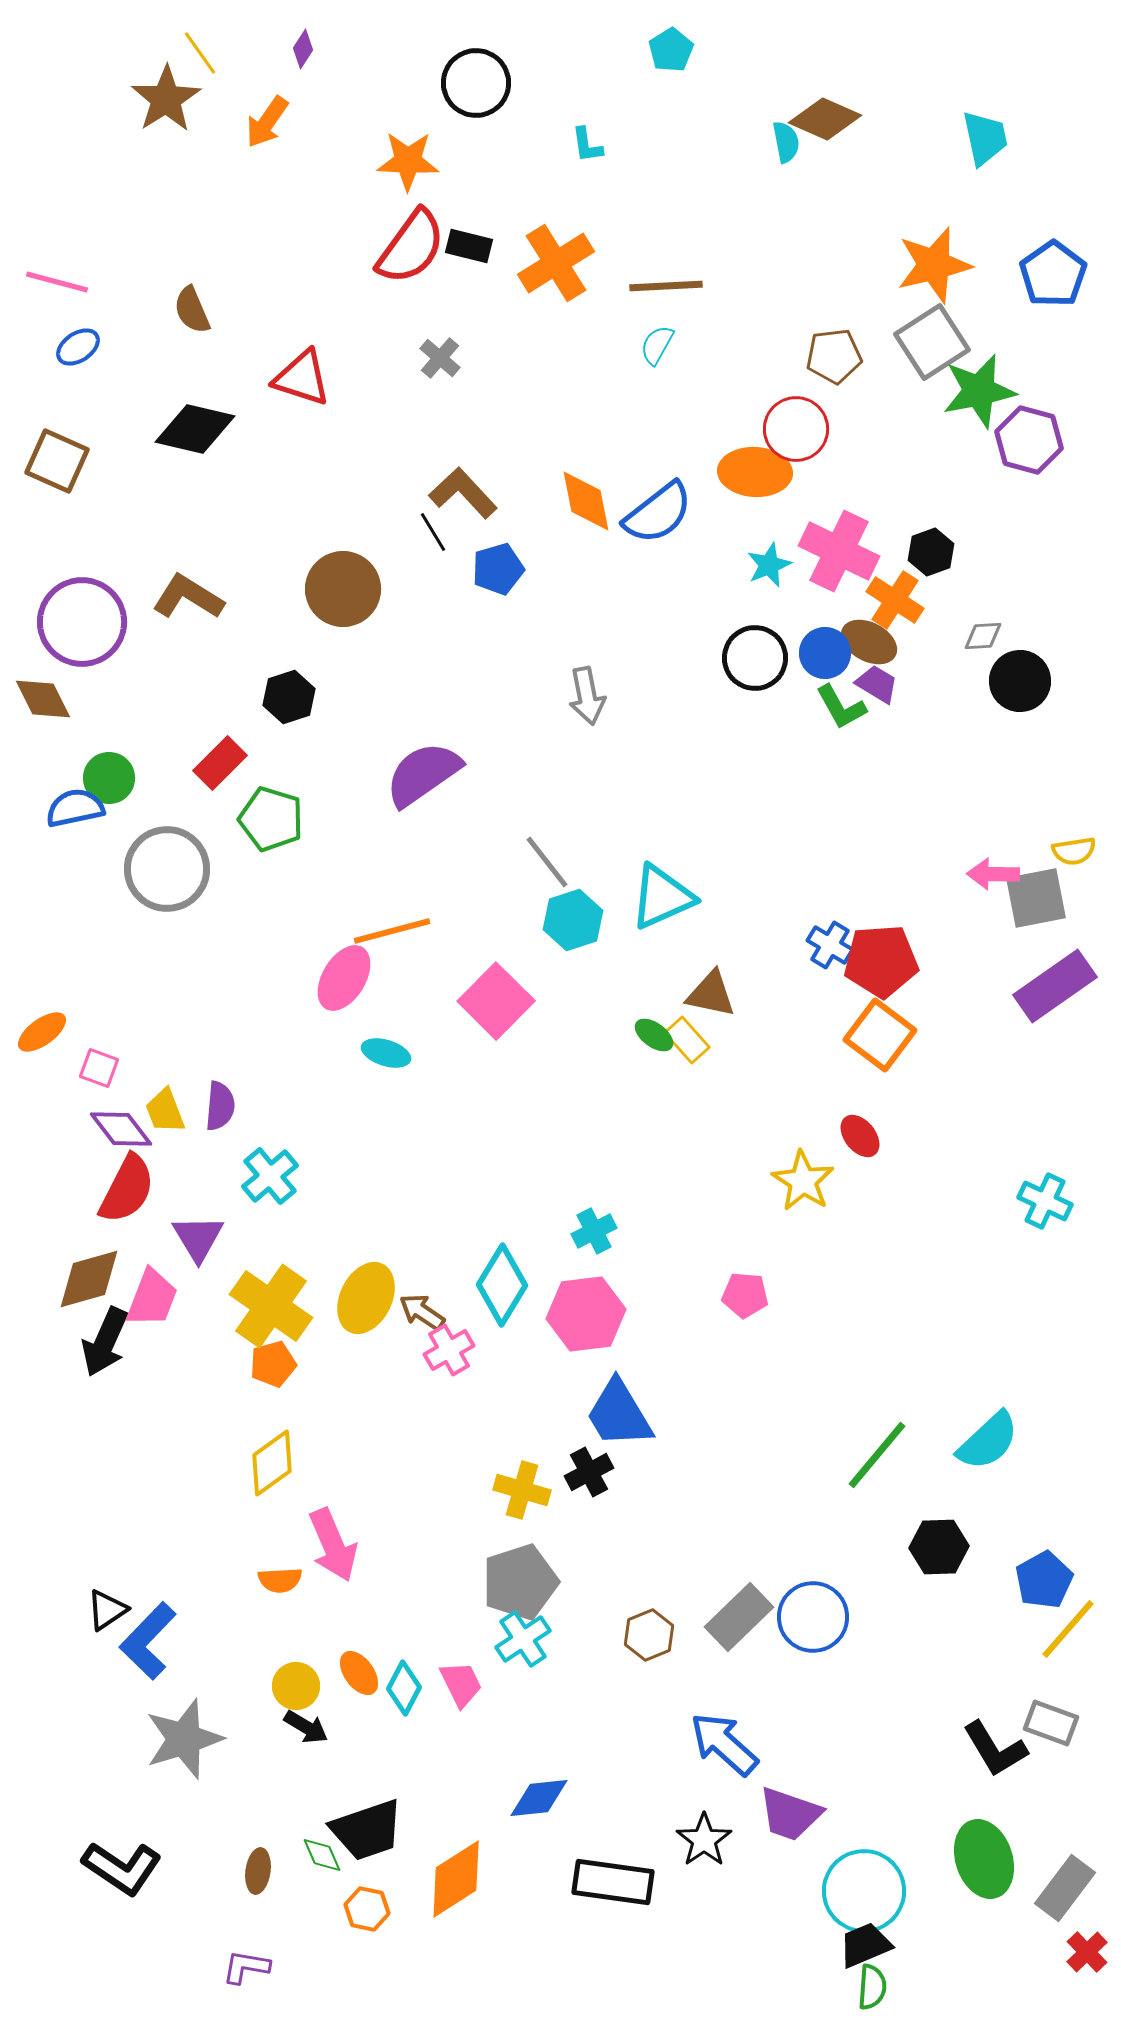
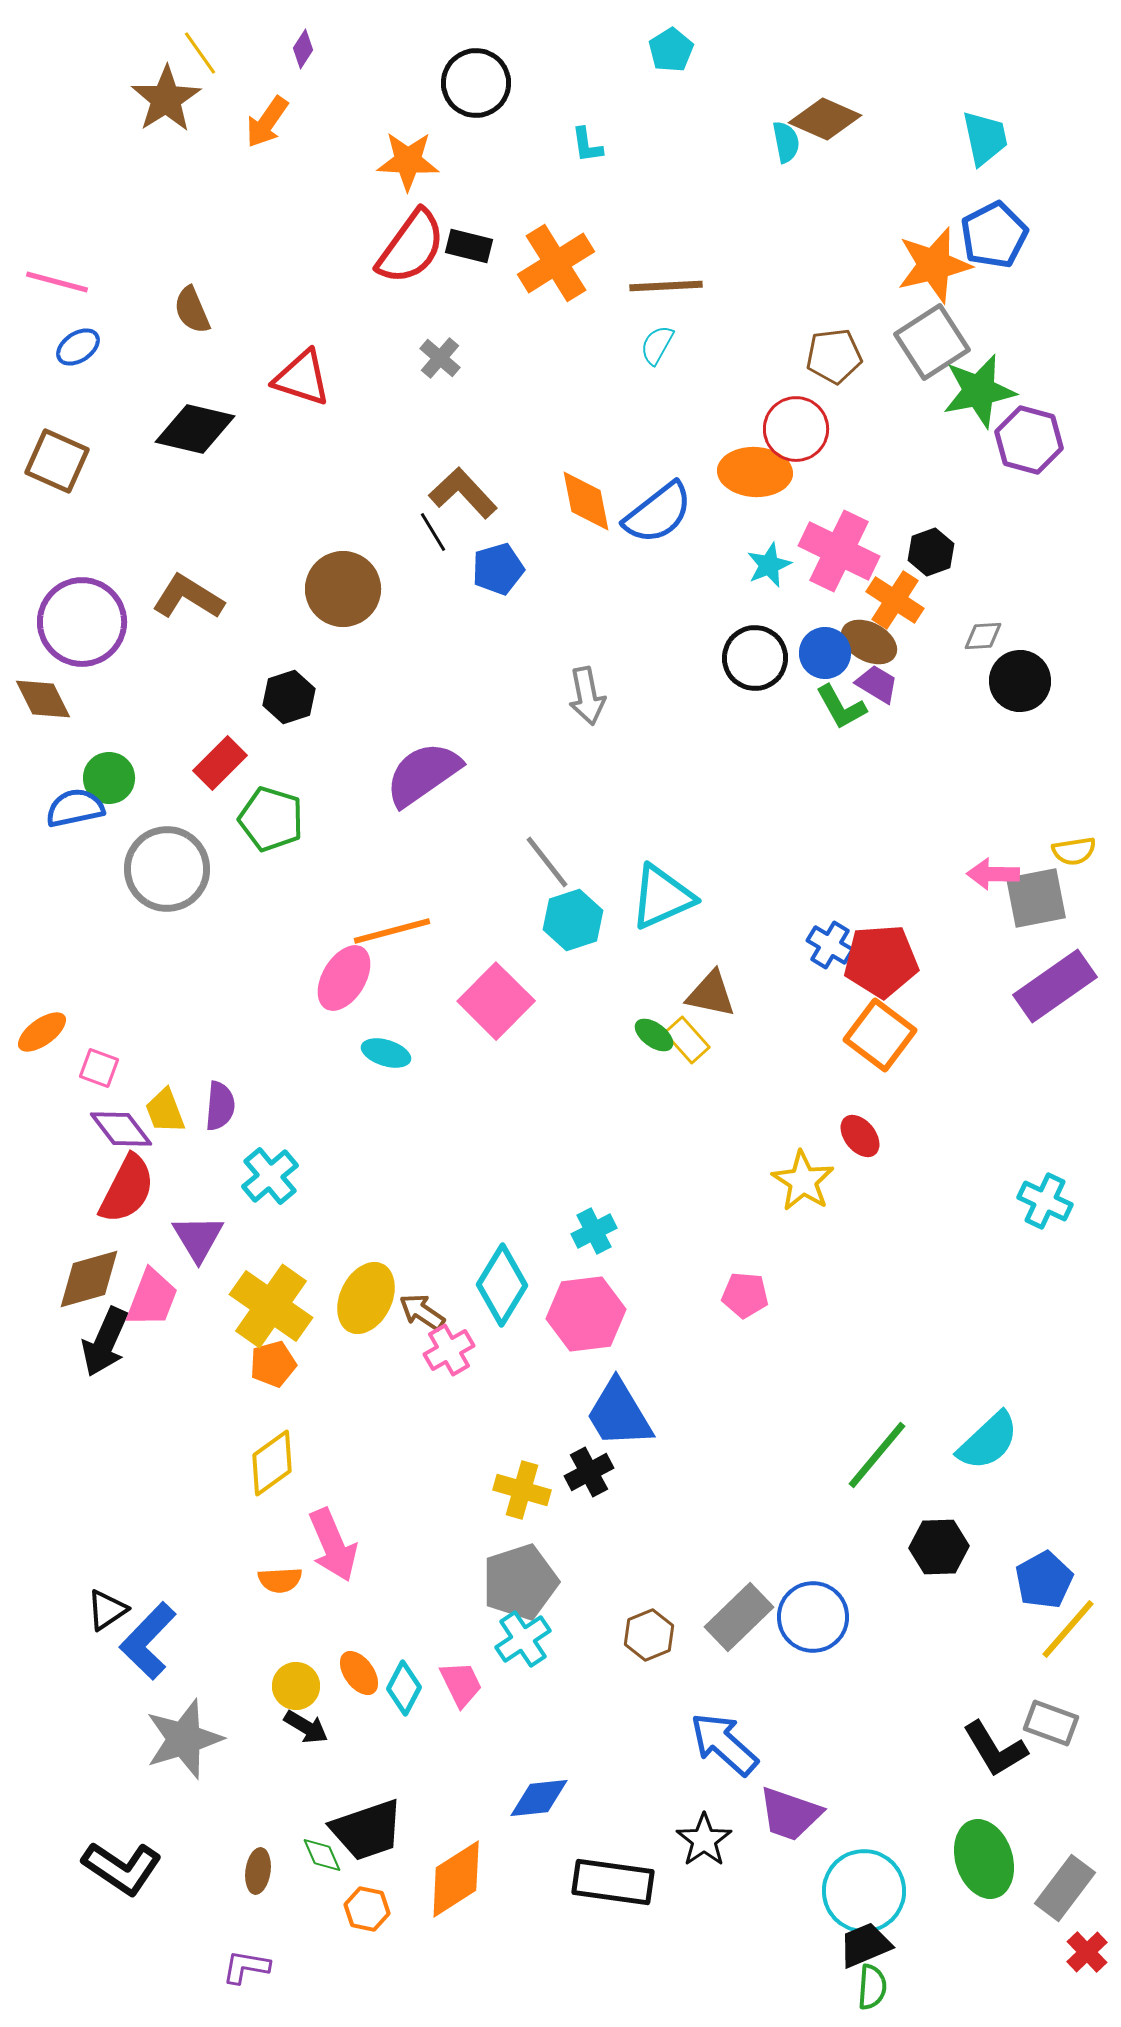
blue pentagon at (1053, 274): moved 59 px left, 39 px up; rotated 8 degrees clockwise
